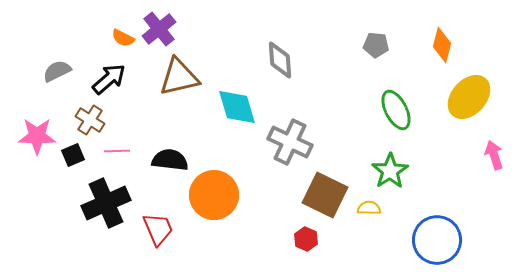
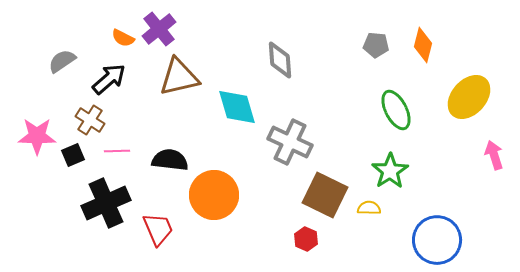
orange diamond: moved 19 px left
gray semicircle: moved 5 px right, 10 px up; rotated 8 degrees counterclockwise
